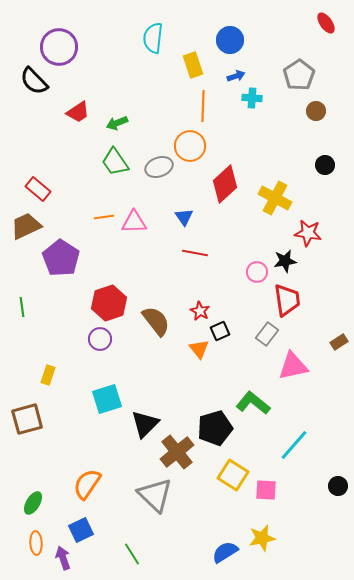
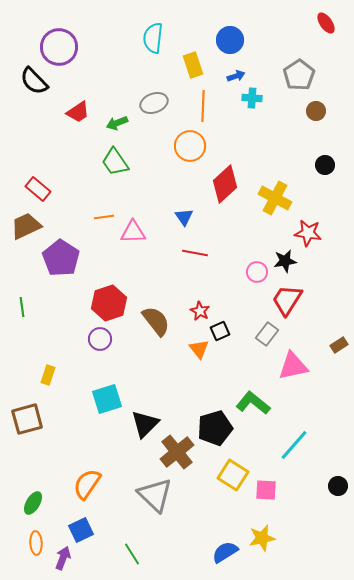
gray ellipse at (159, 167): moved 5 px left, 64 px up
pink triangle at (134, 222): moved 1 px left, 10 px down
red trapezoid at (287, 300): rotated 140 degrees counterclockwise
brown rectangle at (339, 342): moved 3 px down
purple arrow at (63, 558): rotated 40 degrees clockwise
